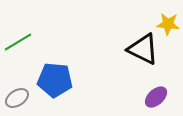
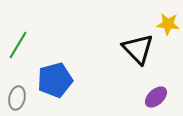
green line: moved 3 px down; rotated 28 degrees counterclockwise
black triangle: moved 5 px left; rotated 20 degrees clockwise
blue pentagon: rotated 20 degrees counterclockwise
gray ellipse: rotated 45 degrees counterclockwise
